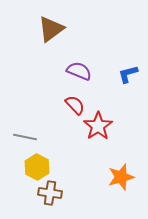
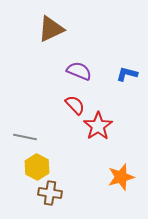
brown triangle: rotated 12 degrees clockwise
blue L-shape: moved 1 px left; rotated 30 degrees clockwise
